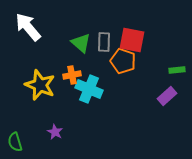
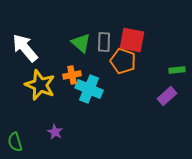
white arrow: moved 3 px left, 21 px down
